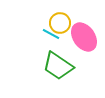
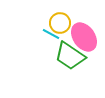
green trapezoid: moved 12 px right, 10 px up
